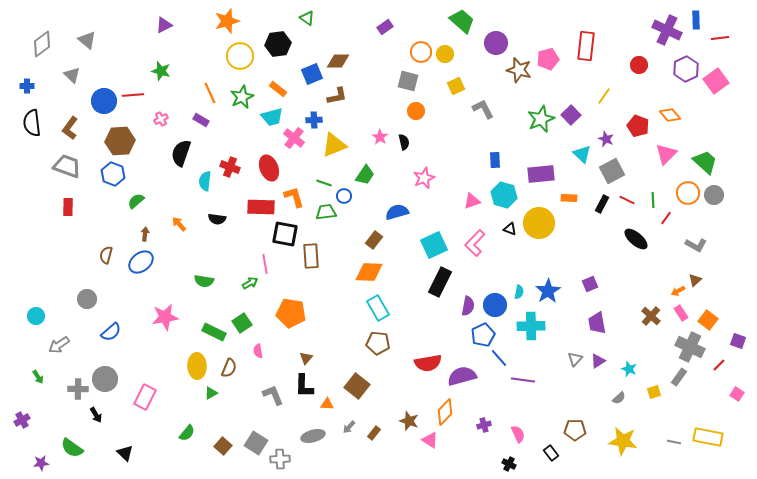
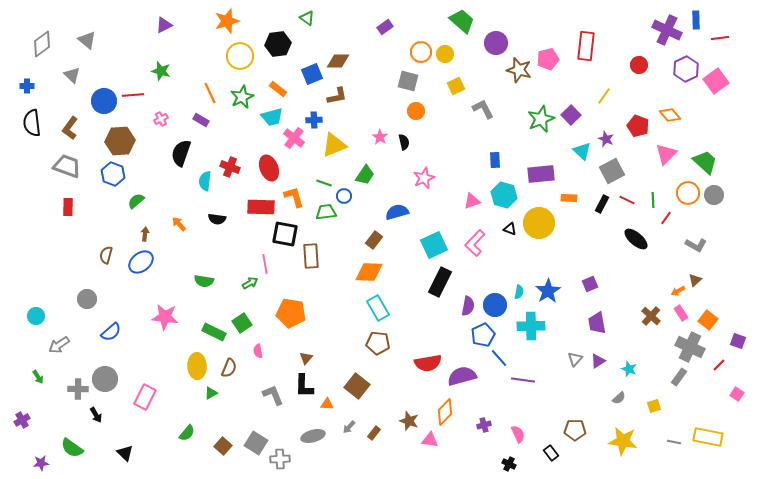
cyan triangle at (582, 154): moved 3 px up
pink star at (165, 317): rotated 16 degrees clockwise
yellow square at (654, 392): moved 14 px down
pink triangle at (430, 440): rotated 24 degrees counterclockwise
